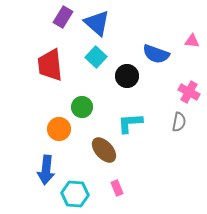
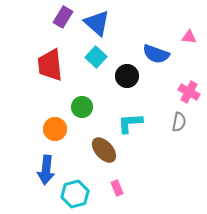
pink triangle: moved 3 px left, 4 px up
orange circle: moved 4 px left
cyan hexagon: rotated 20 degrees counterclockwise
